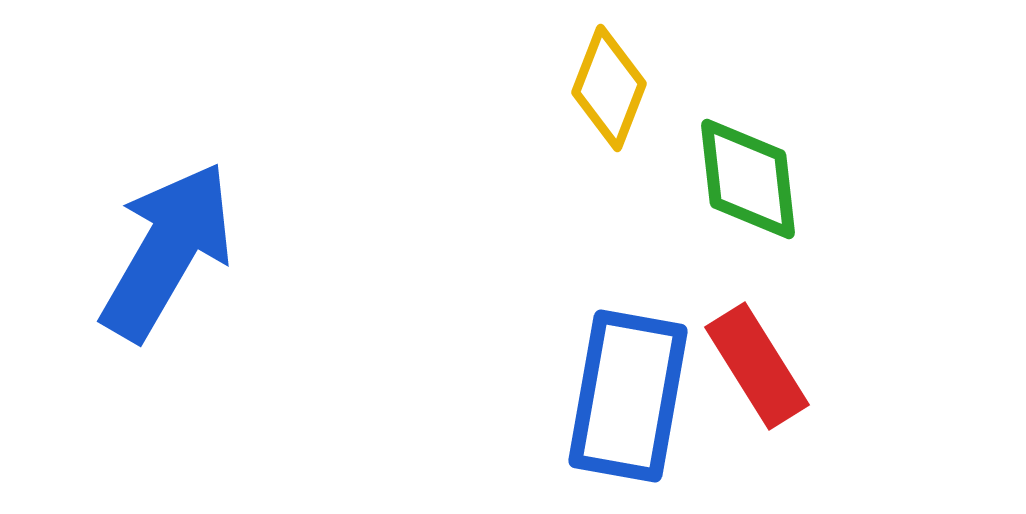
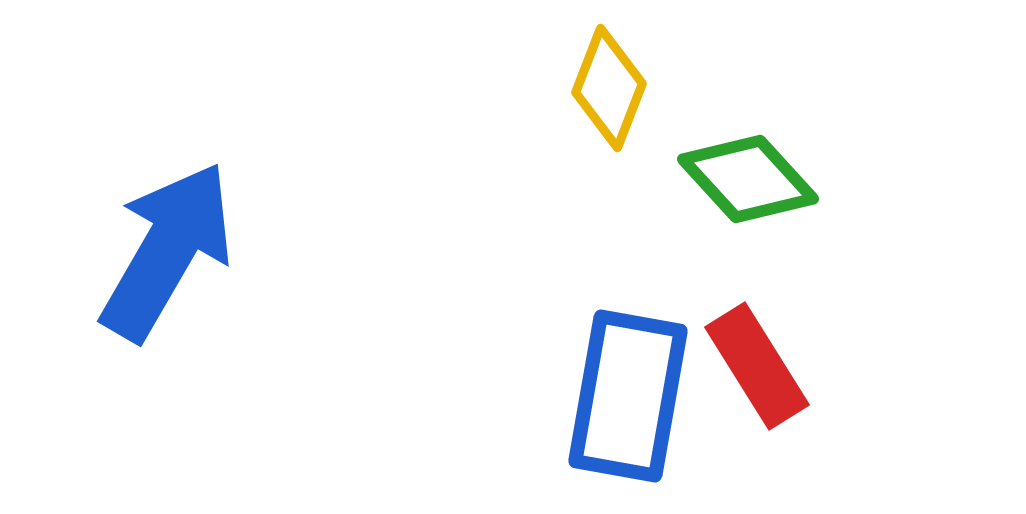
green diamond: rotated 36 degrees counterclockwise
